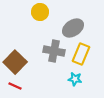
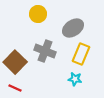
yellow circle: moved 2 px left, 2 px down
gray cross: moved 9 px left; rotated 10 degrees clockwise
red line: moved 2 px down
